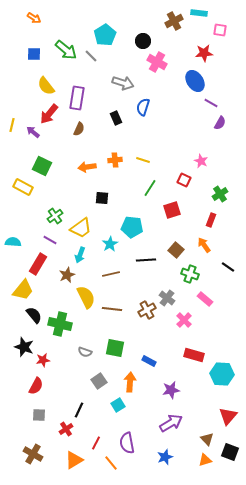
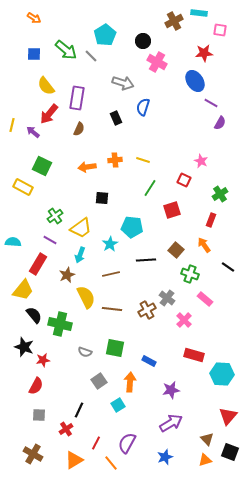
purple semicircle at (127, 443): rotated 40 degrees clockwise
